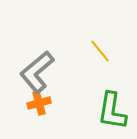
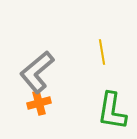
yellow line: moved 2 px right, 1 px down; rotated 30 degrees clockwise
